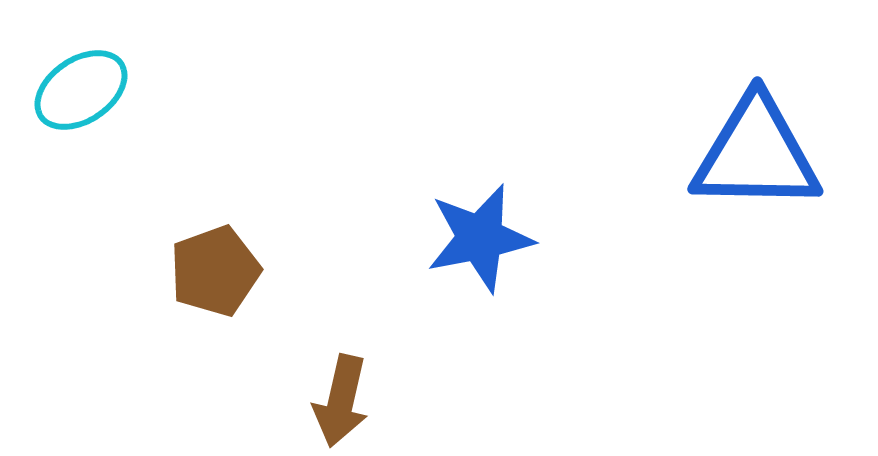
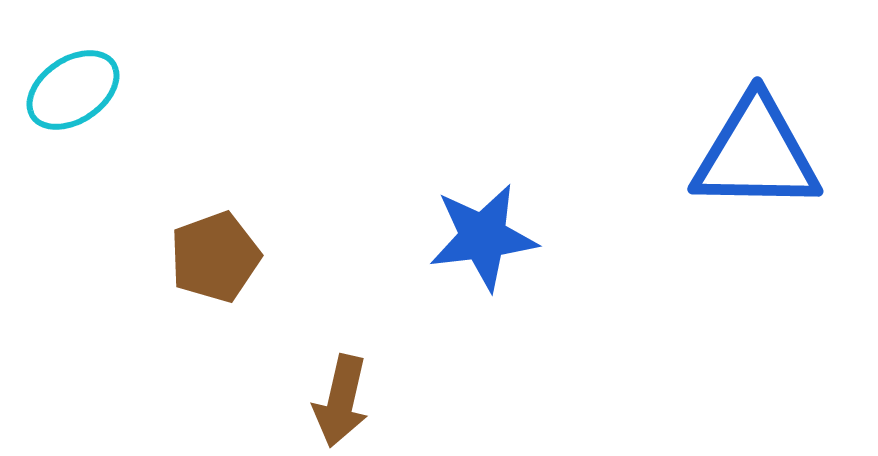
cyan ellipse: moved 8 px left
blue star: moved 3 px right, 1 px up; rotated 4 degrees clockwise
brown pentagon: moved 14 px up
